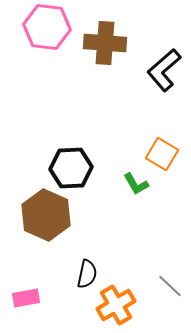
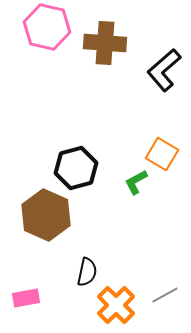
pink hexagon: rotated 6 degrees clockwise
black hexagon: moved 5 px right; rotated 12 degrees counterclockwise
green L-shape: moved 2 px up; rotated 92 degrees clockwise
black semicircle: moved 2 px up
gray line: moved 5 px left, 9 px down; rotated 72 degrees counterclockwise
orange cross: rotated 15 degrees counterclockwise
